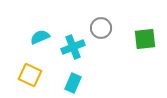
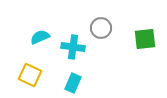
cyan cross: rotated 30 degrees clockwise
